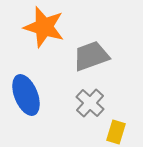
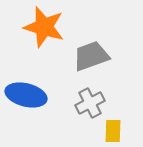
blue ellipse: rotated 54 degrees counterclockwise
gray cross: rotated 20 degrees clockwise
yellow rectangle: moved 3 px left, 1 px up; rotated 15 degrees counterclockwise
